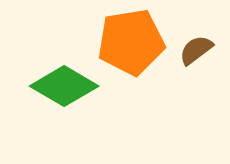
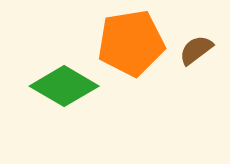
orange pentagon: moved 1 px down
